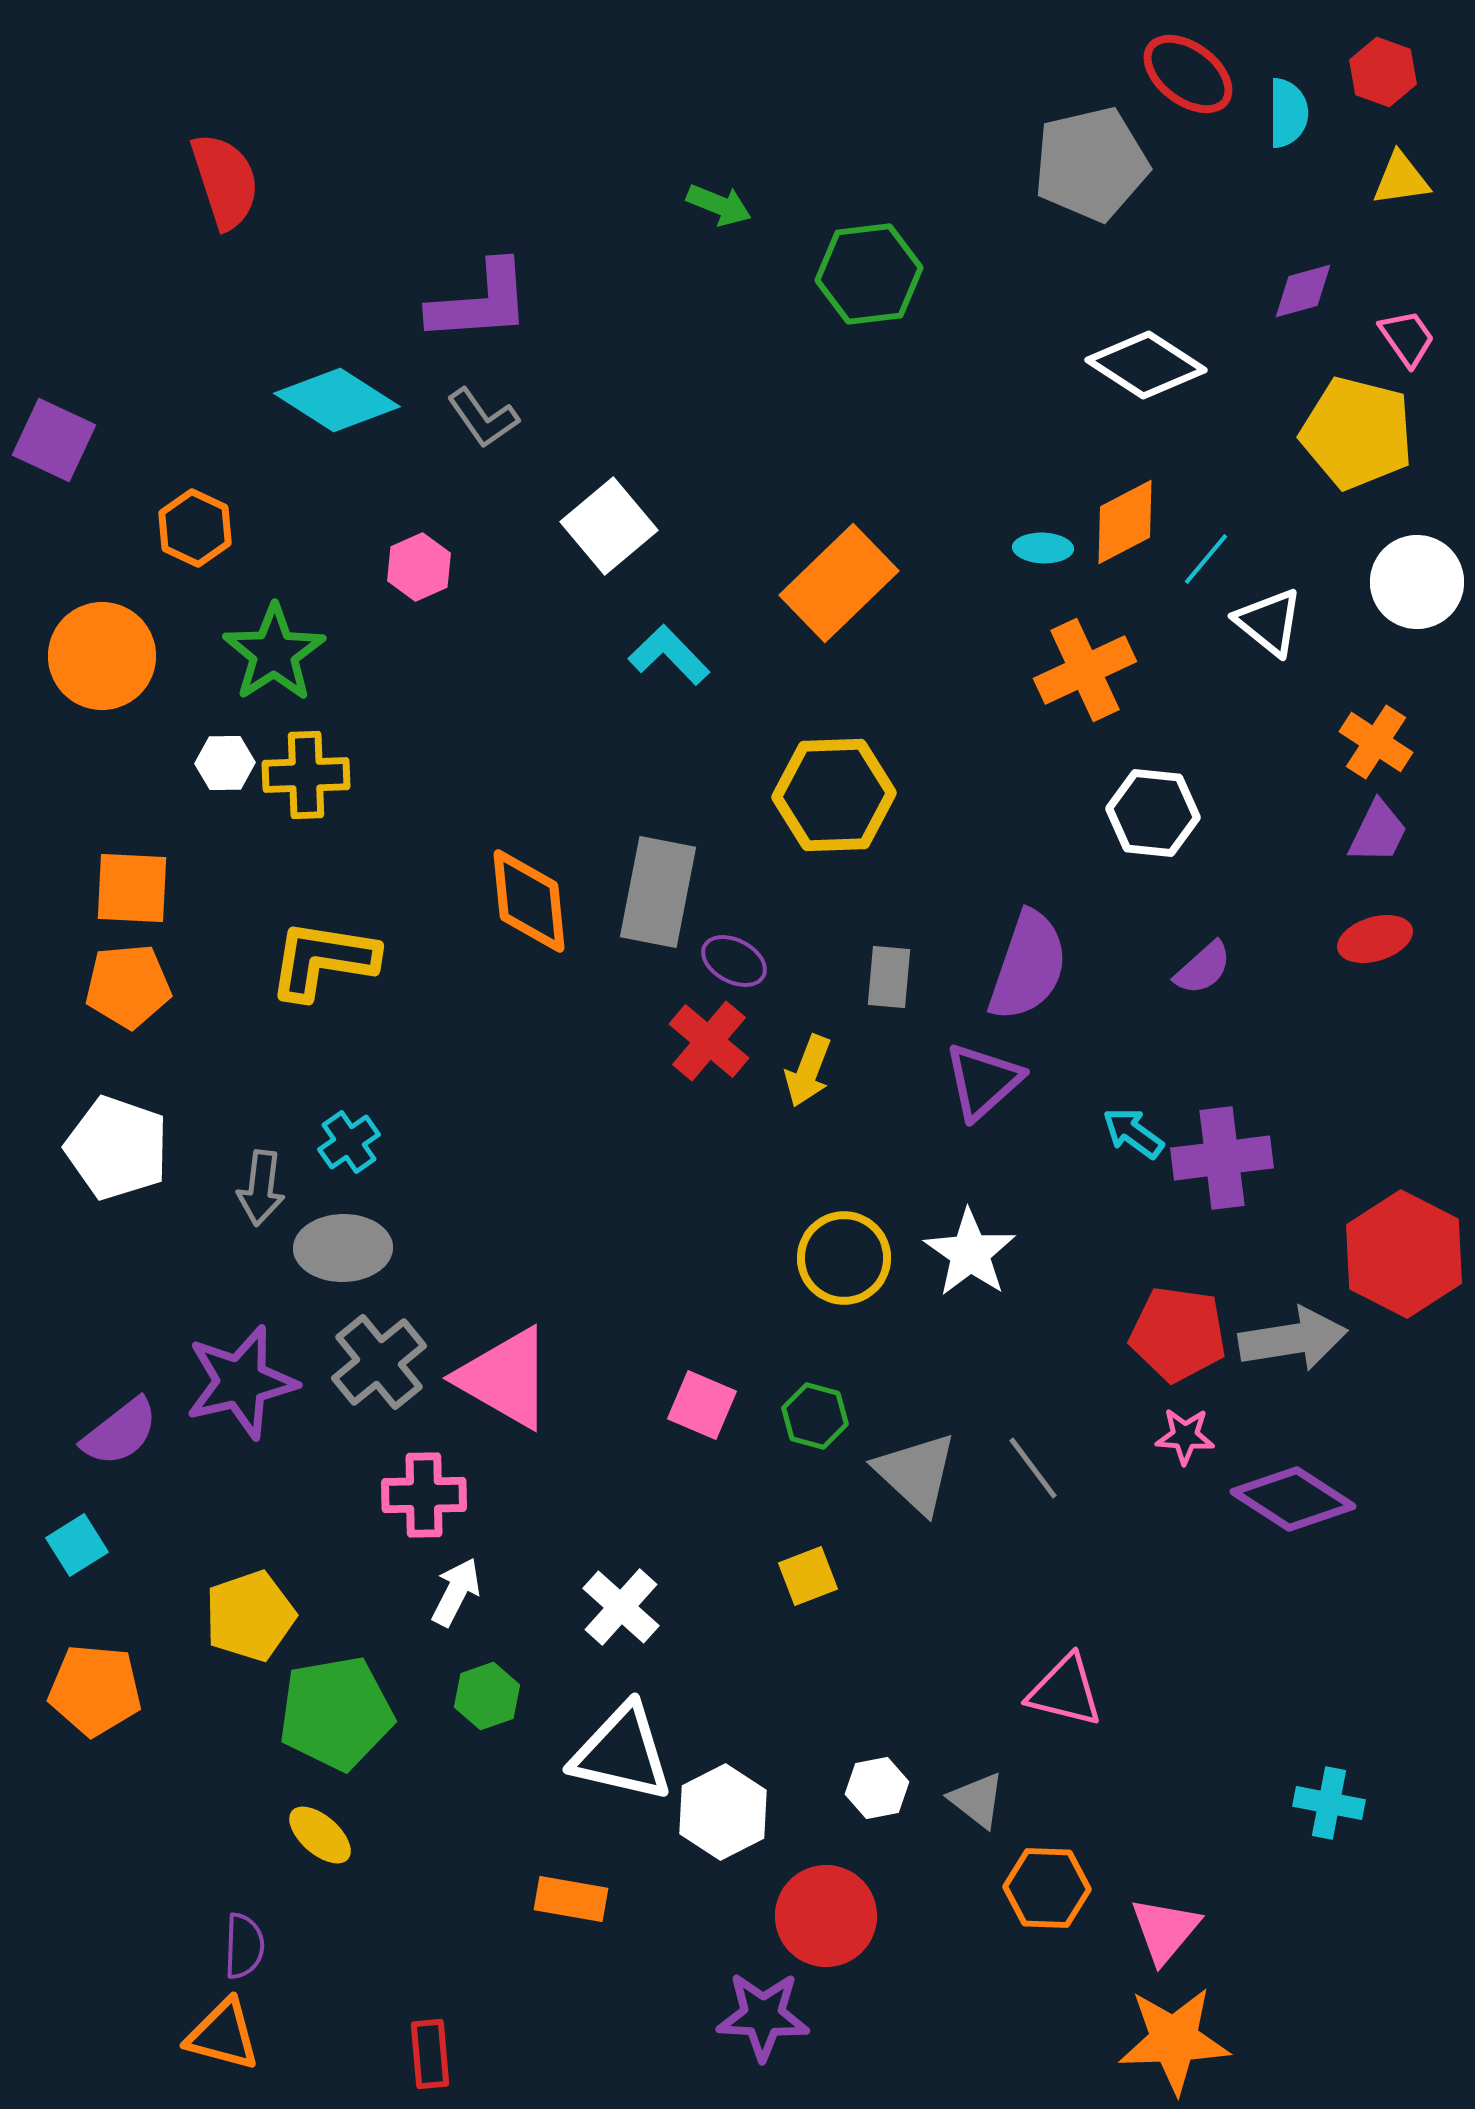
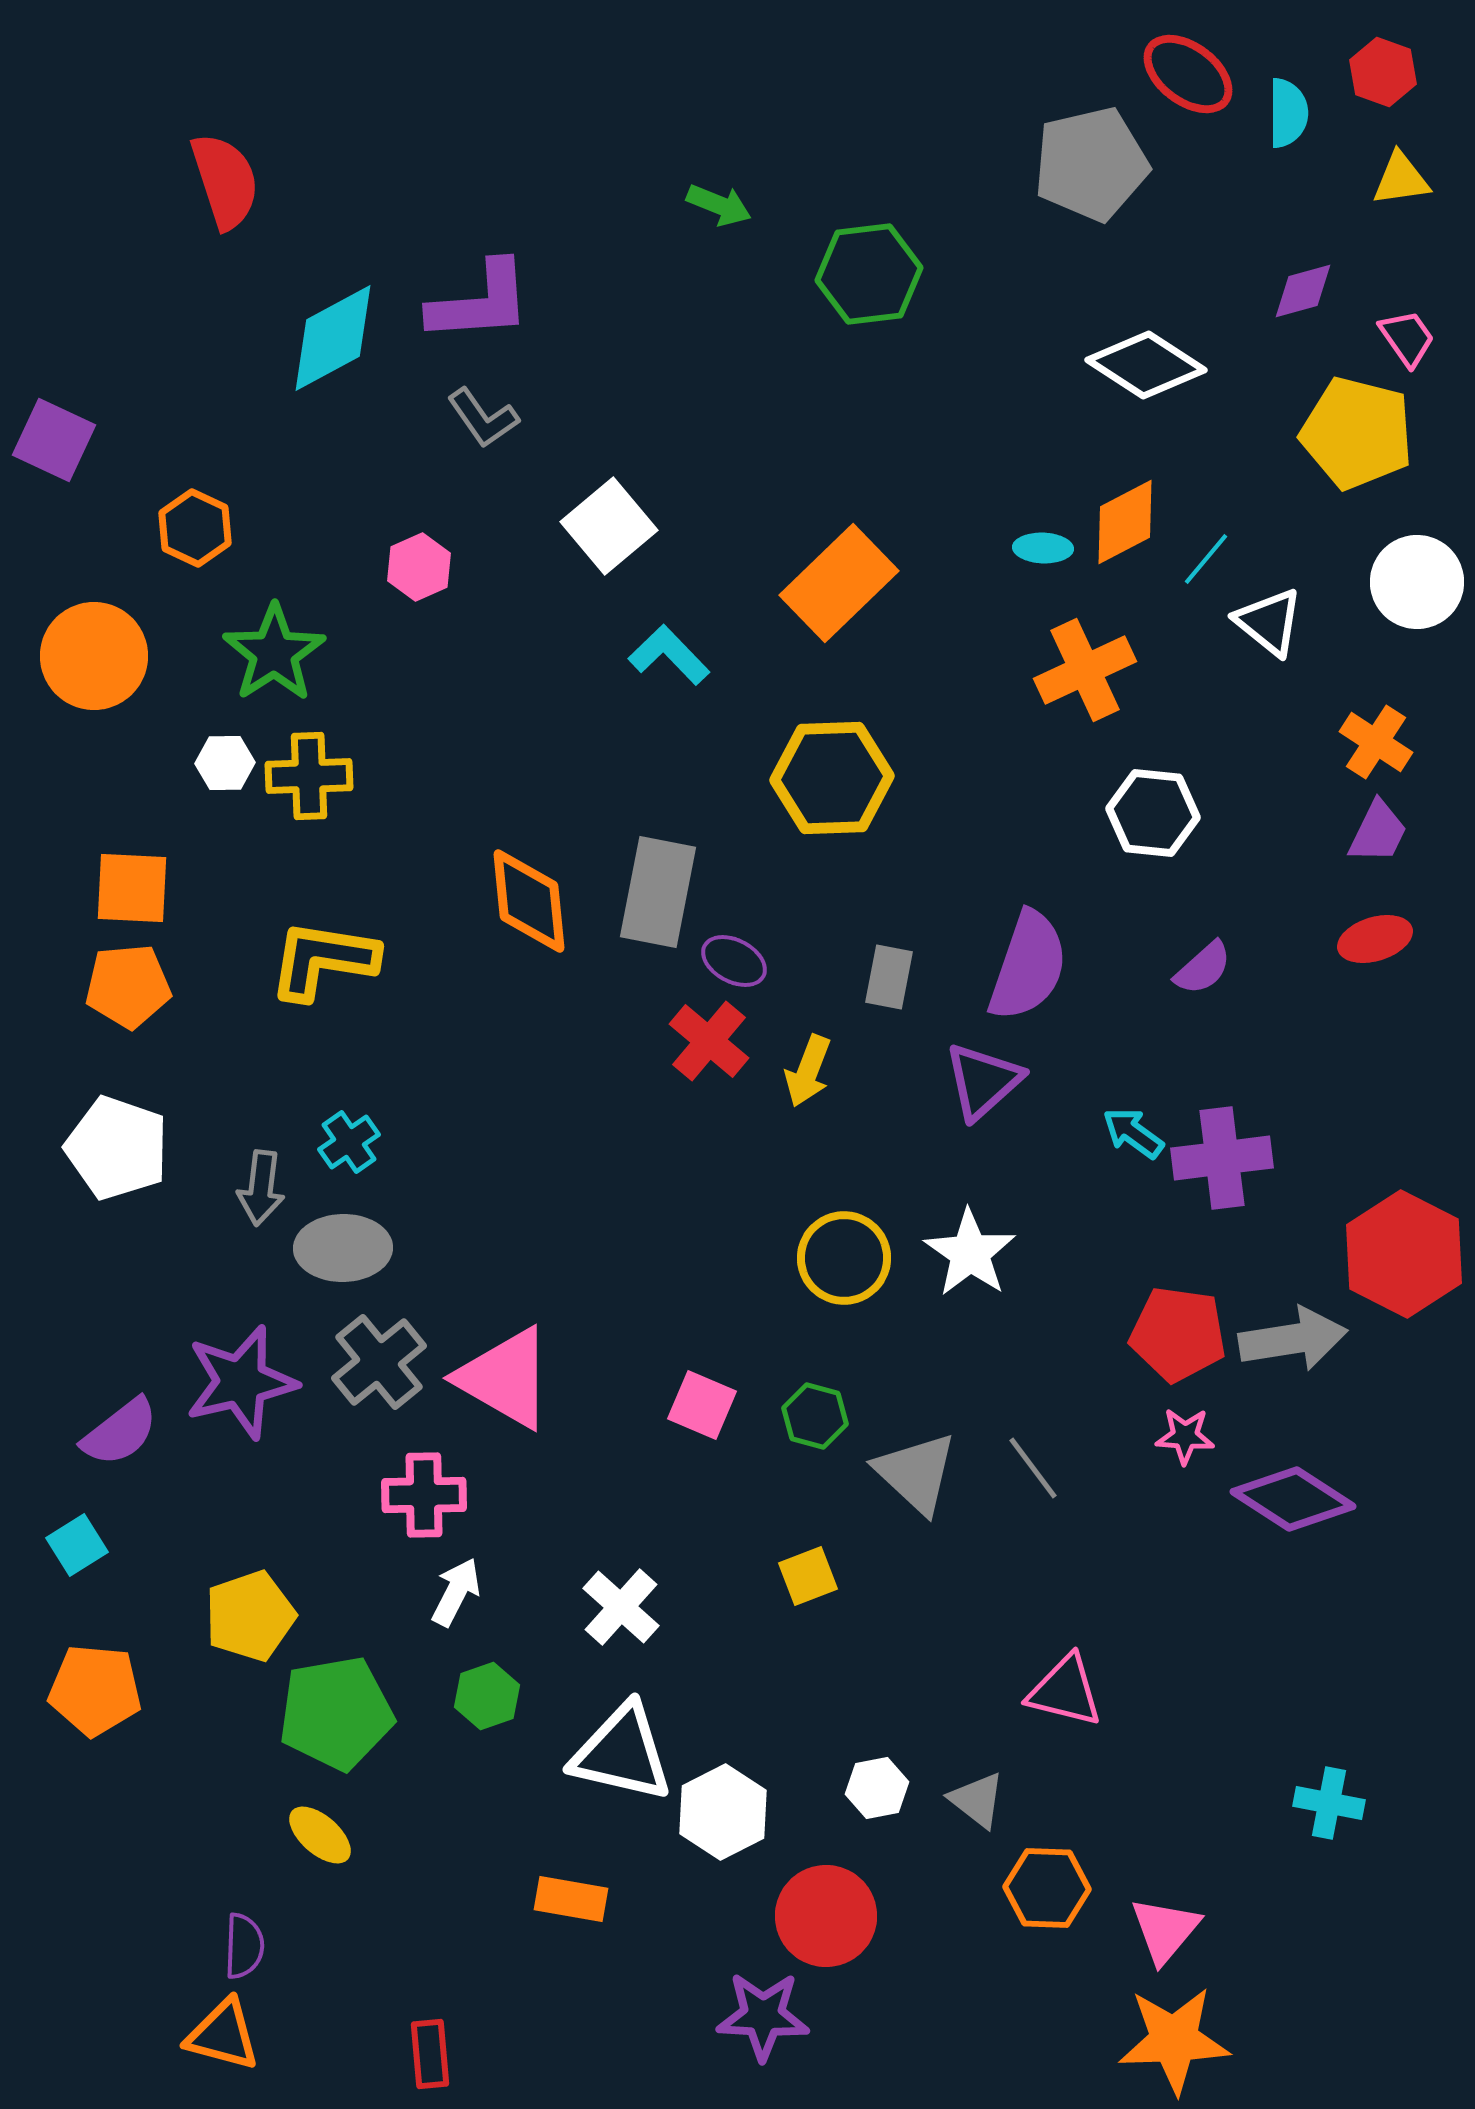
cyan diamond at (337, 400): moved 4 px left, 62 px up; rotated 61 degrees counterclockwise
orange circle at (102, 656): moved 8 px left
yellow cross at (306, 775): moved 3 px right, 1 px down
yellow hexagon at (834, 795): moved 2 px left, 17 px up
gray rectangle at (889, 977): rotated 6 degrees clockwise
